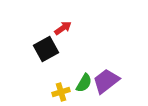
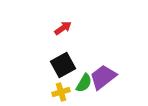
black square: moved 17 px right, 16 px down
purple trapezoid: moved 3 px left, 4 px up
